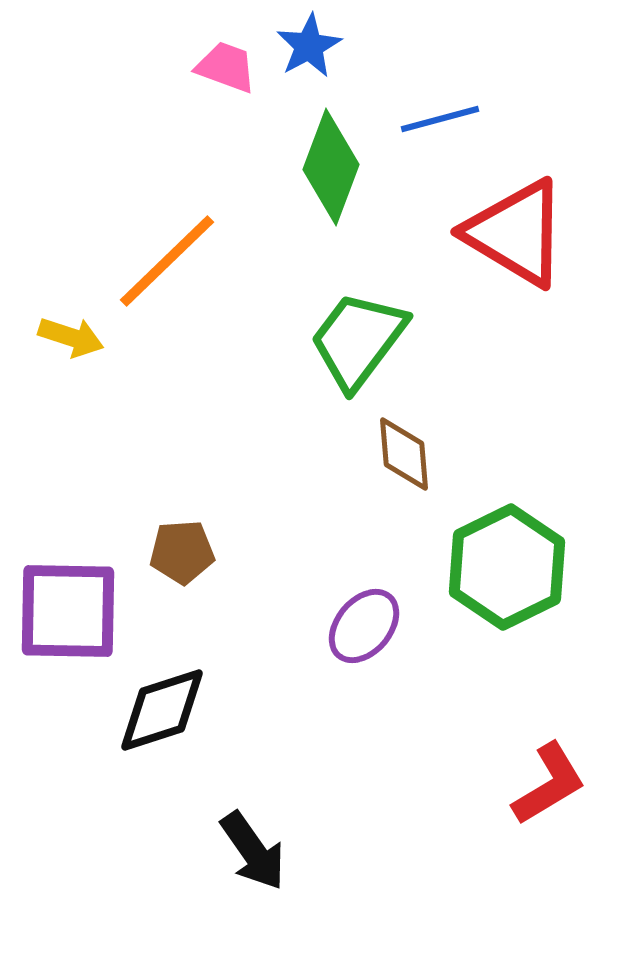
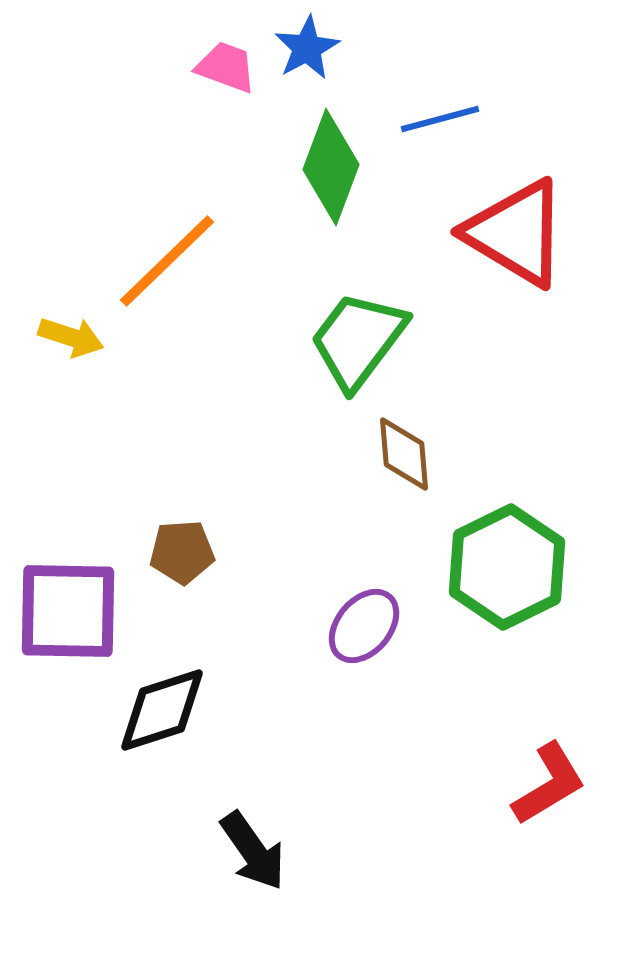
blue star: moved 2 px left, 2 px down
